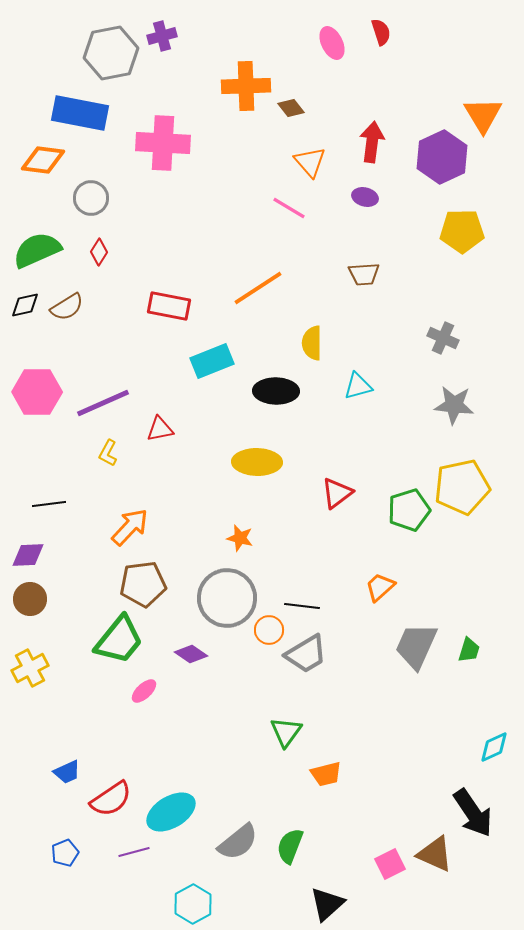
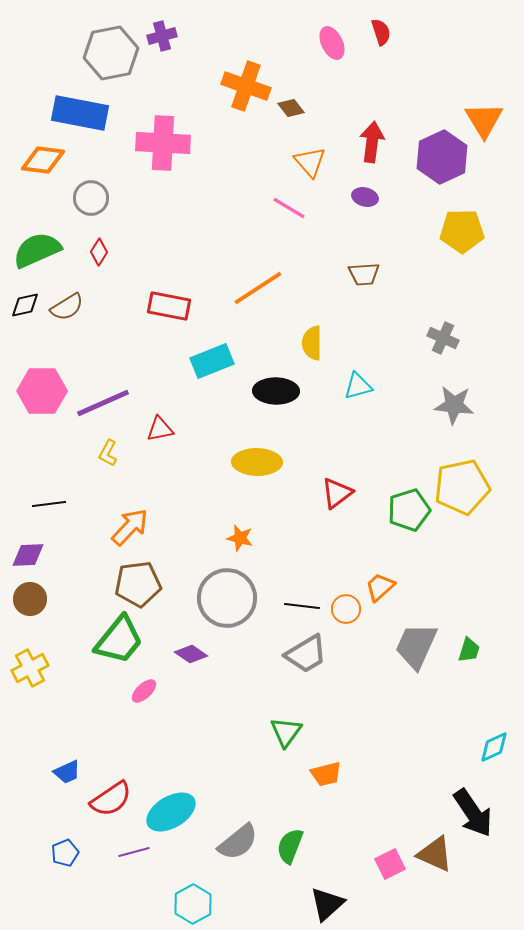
orange cross at (246, 86): rotated 21 degrees clockwise
orange triangle at (483, 115): moved 1 px right, 5 px down
pink hexagon at (37, 392): moved 5 px right, 1 px up
brown pentagon at (143, 584): moved 5 px left
orange circle at (269, 630): moved 77 px right, 21 px up
